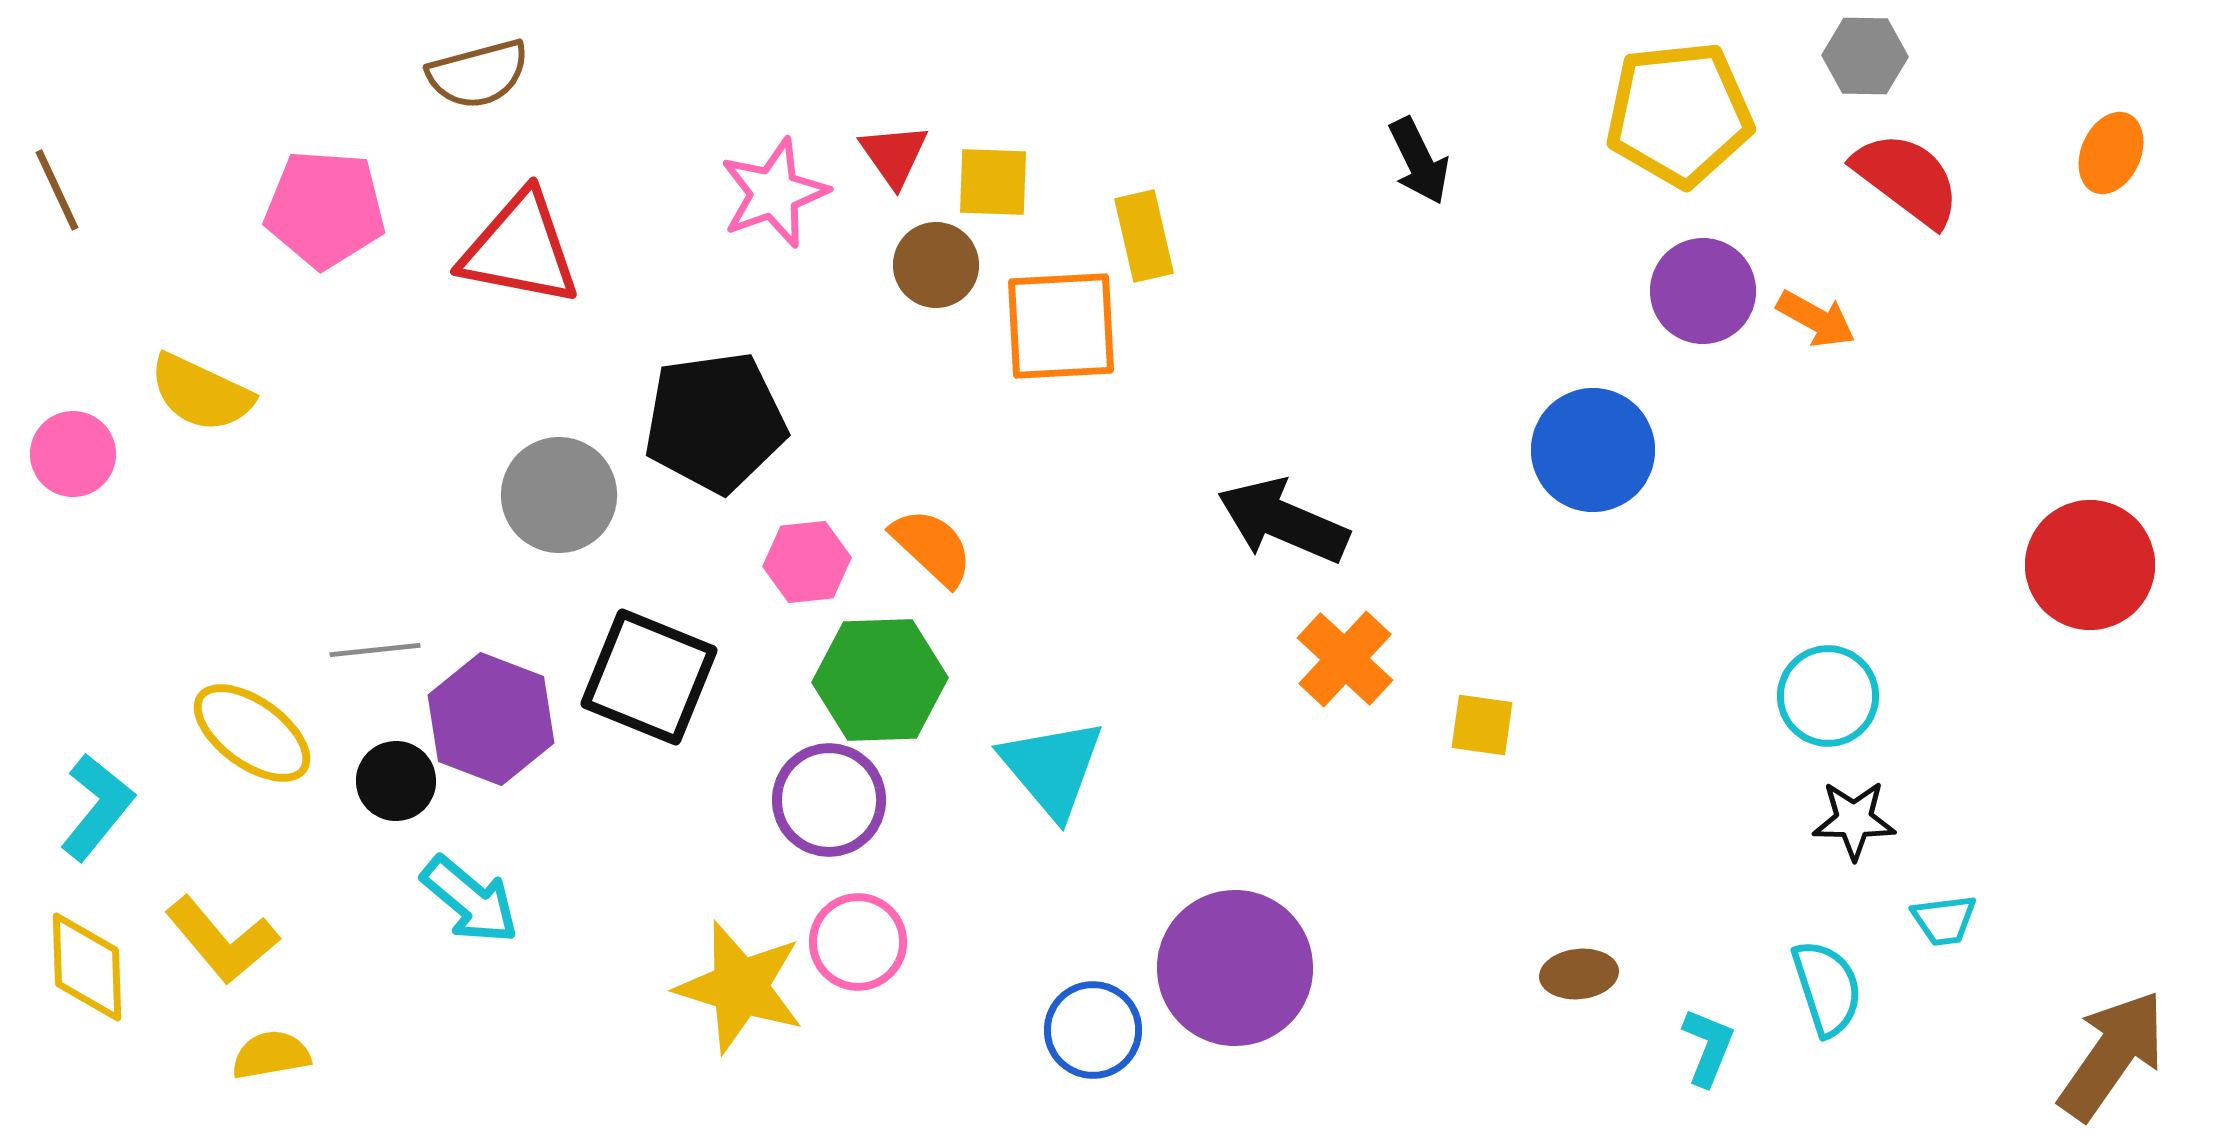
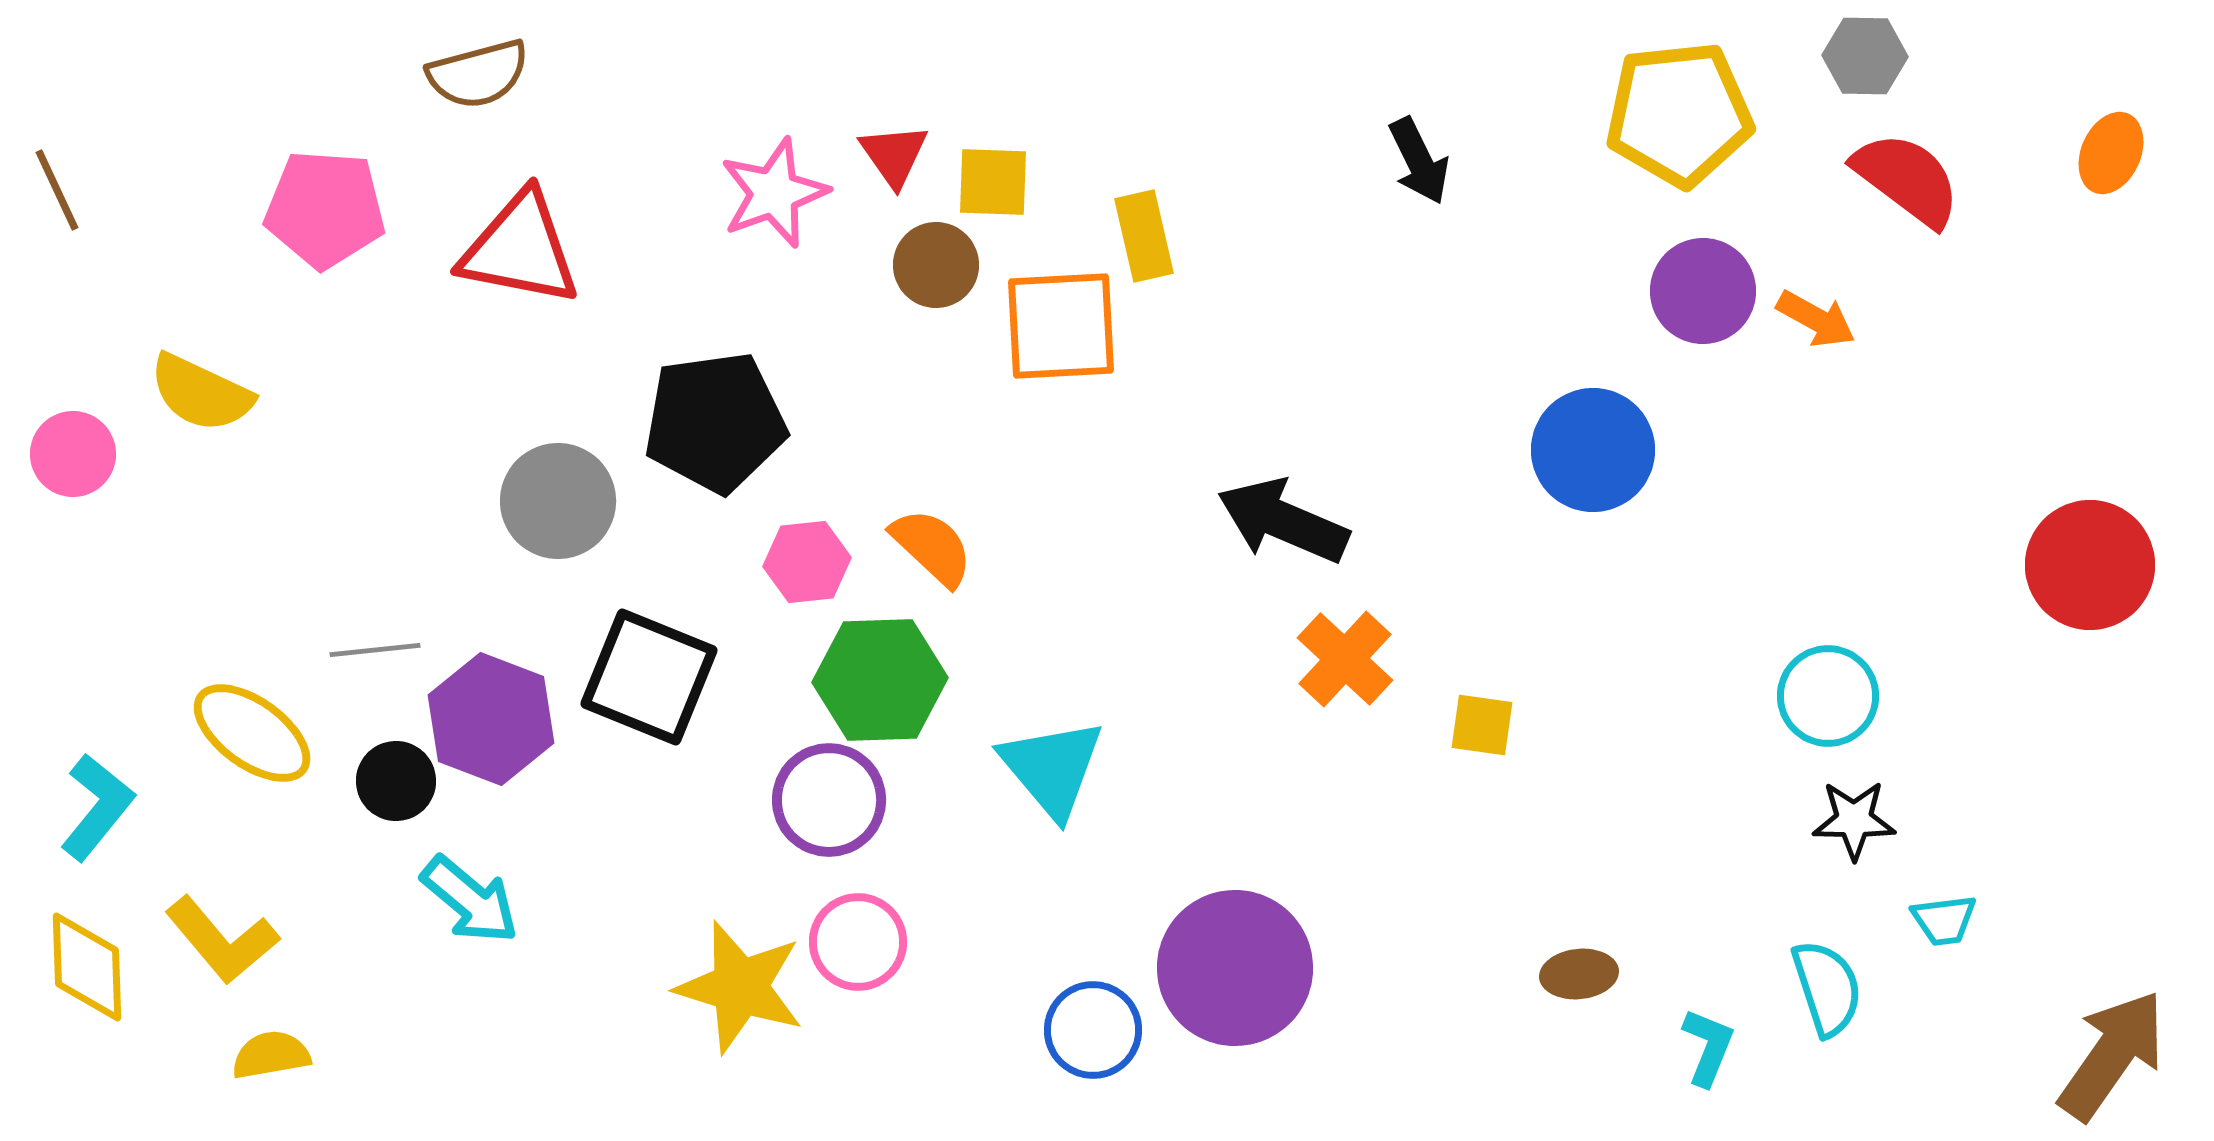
gray circle at (559, 495): moved 1 px left, 6 px down
